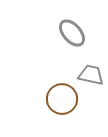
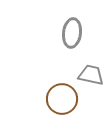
gray ellipse: rotated 48 degrees clockwise
